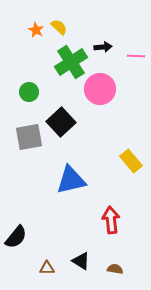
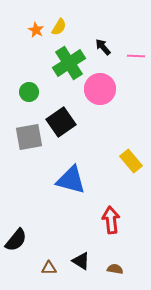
yellow semicircle: rotated 78 degrees clockwise
black arrow: rotated 126 degrees counterclockwise
green cross: moved 2 px left, 1 px down
black square: rotated 8 degrees clockwise
blue triangle: rotated 28 degrees clockwise
black semicircle: moved 3 px down
brown triangle: moved 2 px right
